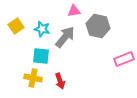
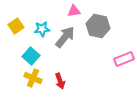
cyan star: rotated 21 degrees counterclockwise
cyan square: moved 10 px left; rotated 36 degrees clockwise
yellow cross: rotated 12 degrees clockwise
